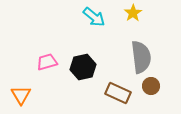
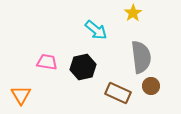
cyan arrow: moved 2 px right, 13 px down
pink trapezoid: rotated 25 degrees clockwise
